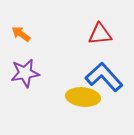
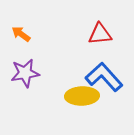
yellow ellipse: moved 1 px left, 1 px up; rotated 8 degrees counterclockwise
